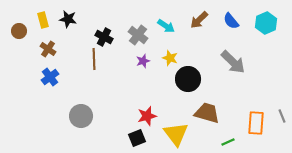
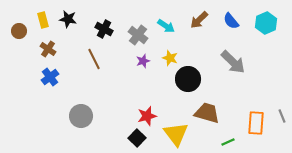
black cross: moved 8 px up
brown line: rotated 25 degrees counterclockwise
black square: rotated 24 degrees counterclockwise
